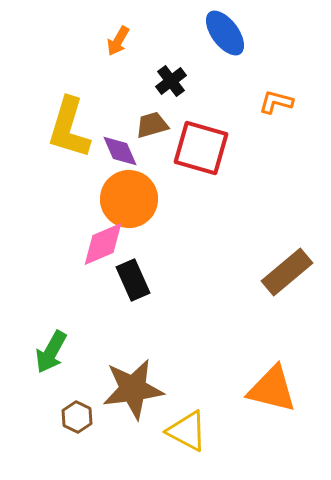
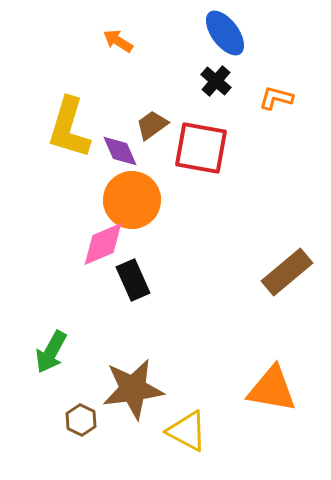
orange arrow: rotated 92 degrees clockwise
black cross: moved 45 px right; rotated 12 degrees counterclockwise
orange L-shape: moved 4 px up
brown trapezoid: rotated 20 degrees counterclockwise
red square: rotated 6 degrees counterclockwise
orange circle: moved 3 px right, 1 px down
orange triangle: rotated 4 degrees counterclockwise
brown hexagon: moved 4 px right, 3 px down
